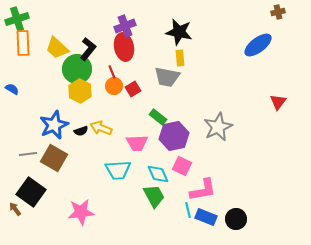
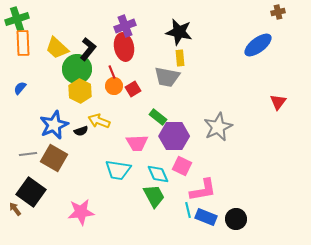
blue semicircle: moved 8 px right, 1 px up; rotated 80 degrees counterclockwise
yellow arrow: moved 2 px left, 7 px up
purple hexagon: rotated 12 degrees clockwise
cyan trapezoid: rotated 12 degrees clockwise
